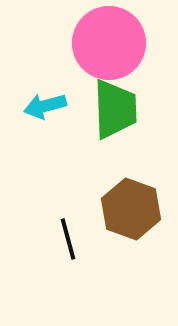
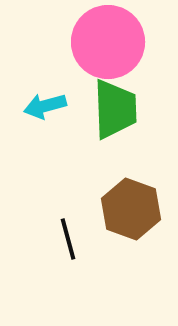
pink circle: moved 1 px left, 1 px up
